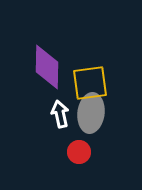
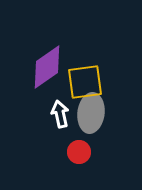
purple diamond: rotated 54 degrees clockwise
yellow square: moved 5 px left, 1 px up
